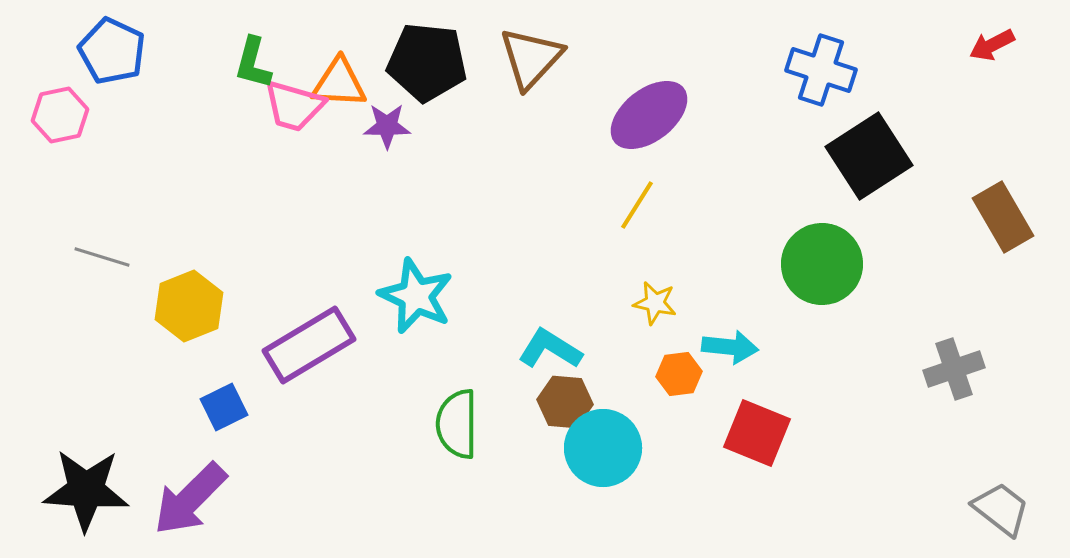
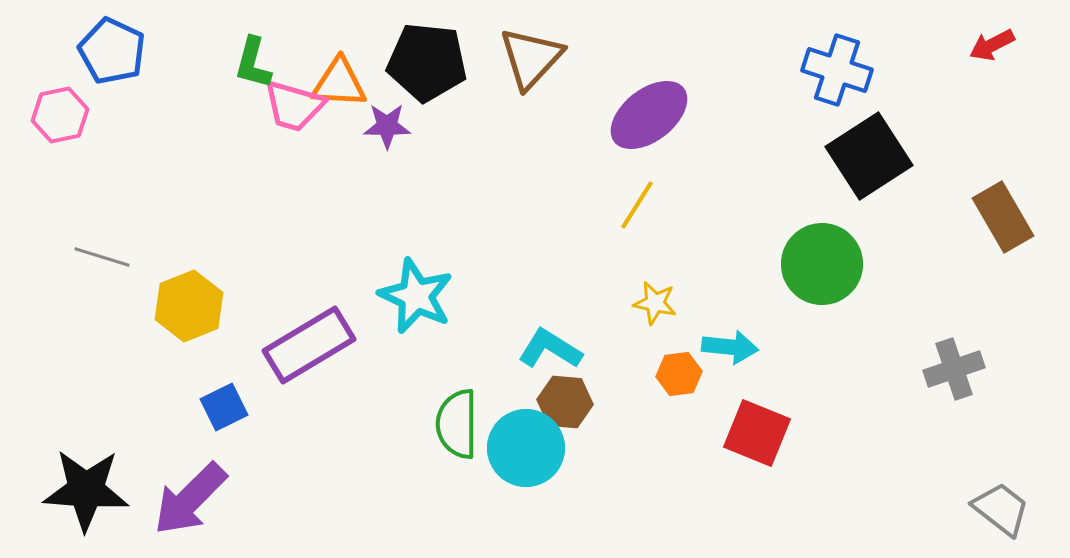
blue cross: moved 16 px right
cyan circle: moved 77 px left
